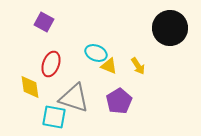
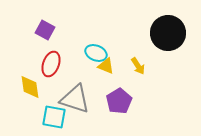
purple square: moved 1 px right, 8 px down
black circle: moved 2 px left, 5 px down
yellow triangle: moved 3 px left
gray triangle: moved 1 px right, 1 px down
